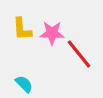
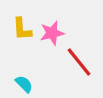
pink star: rotated 15 degrees counterclockwise
red line: moved 8 px down
